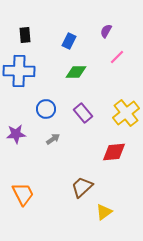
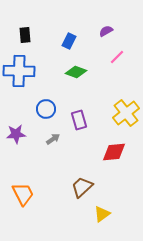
purple semicircle: rotated 32 degrees clockwise
green diamond: rotated 20 degrees clockwise
purple rectangle: moved 4 px left, 7 px down; rotated 24 degrees clockwise
yellow triangle: moved 2 px left, 2 px down
